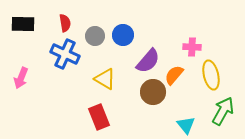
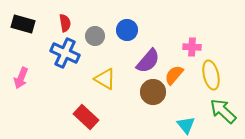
black rectangle: rotated 15 degrees clockwise
blue circle: moved 4 px right, 5 px up
blue cross: moved 1 px up
green arrow: rotated 76 degrees counterclockwise
red rectangle: moved 13 px left; rotated 25 degrees counterclockwise
